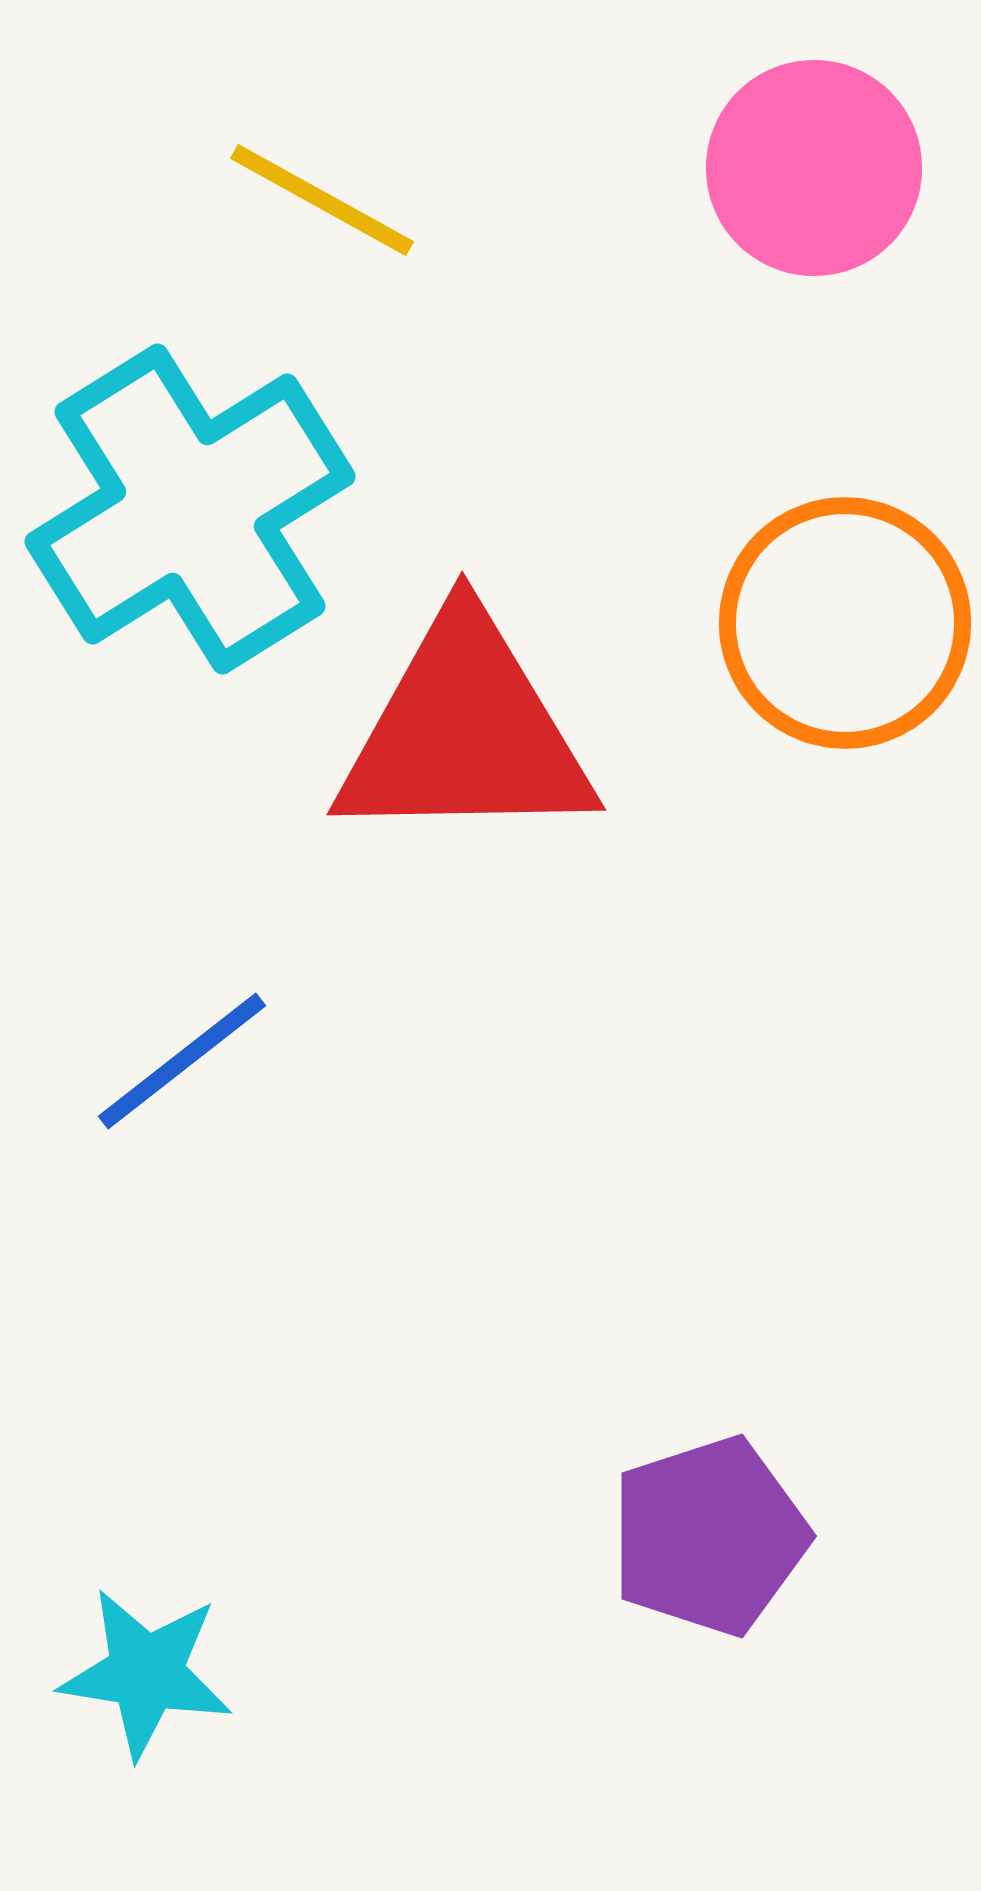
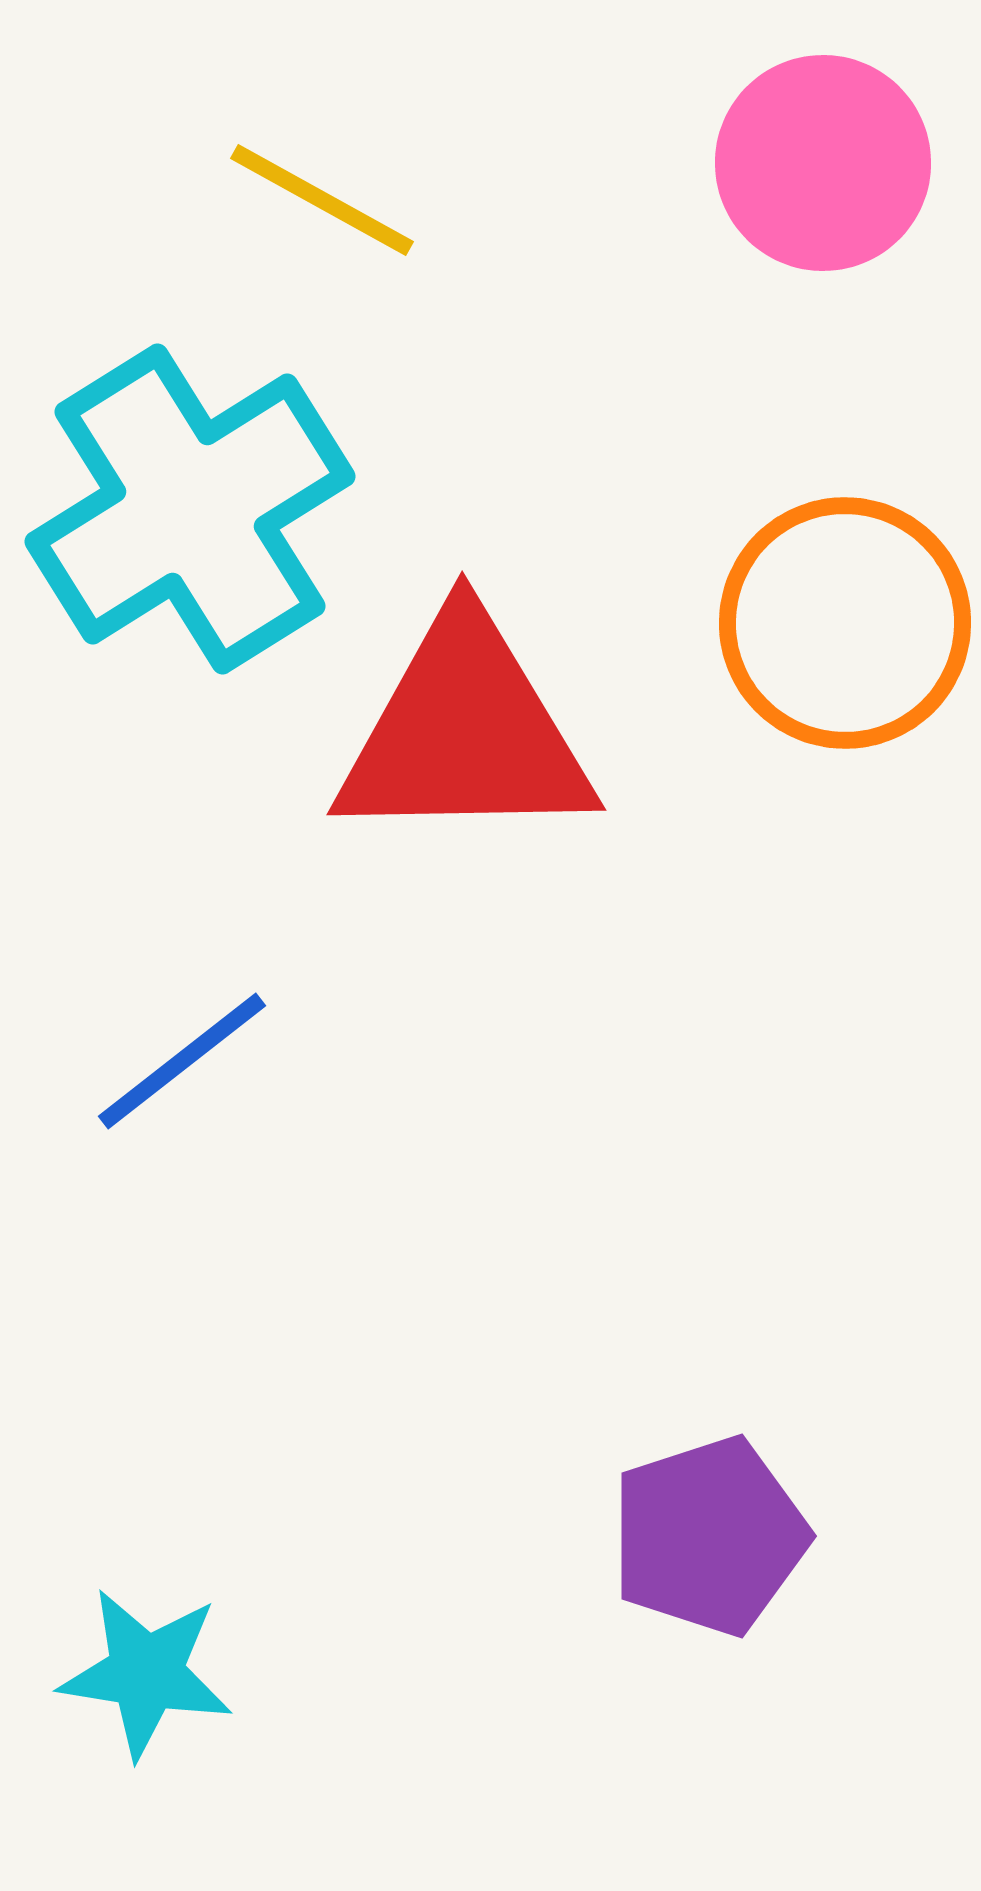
pink circle: moved 9 px right, 5 px up
